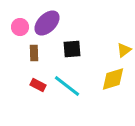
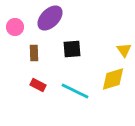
purple ellipse: moved 3 px right, 5 px up
pink circle: moved 5 px left
yellow triangle: rotated 28 degrees counterclockwise
cyan line: moved 8 px right, 5 px down; rotated 12 degrees counterclockwise
